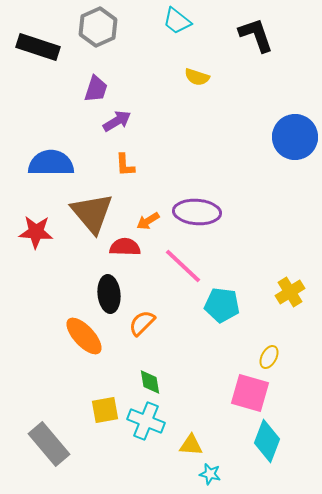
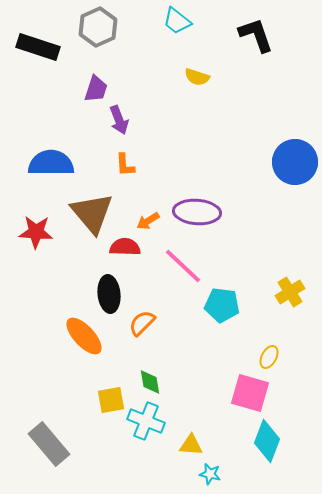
purple arrow: moved 2 px right, 1 px up; rotated 100 degrees clockwise
blue circle: moved 25 px down
yellow square: moved 6 px right, 10 px up
